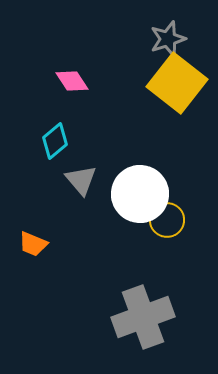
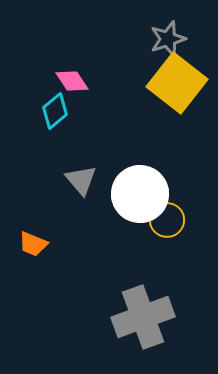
cyan diamond: moved 30 px up
